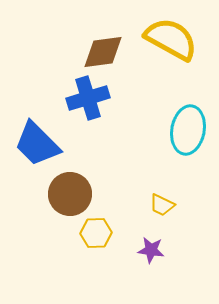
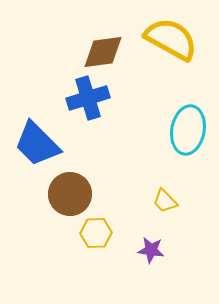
yellow trapezoid: moved 3 px right, 4 px up; rotated 20 degrees clockwise
